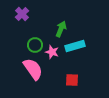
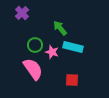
purple cross: moved 1 px up
green arrow: moved 1 px left, 1 px up; rotated 63 degrees counterclockwise
cyan rectangle: moved 2 px left, 1 px down; rotated 30 degrees clockwise
